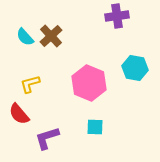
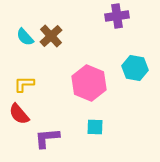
yellow L-shape: moved 6 px left; rotated 15 degrees clockwise
purple L-shape: rotated 12 degrees clockwise
